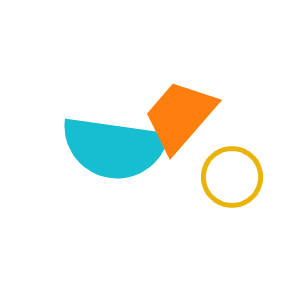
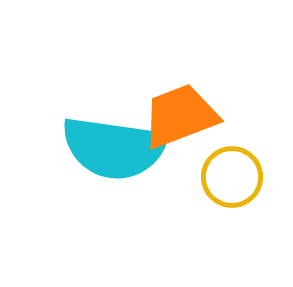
orange trapezoid: rotated 28 degrees clockwise
